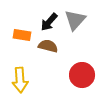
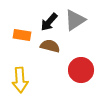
gray triangle: rotated 15 degrees clockwise
brown semicircle: moved 2 px right
red circle: moved 1 px left, 5 px up
